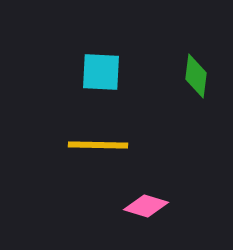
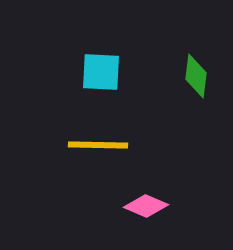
pink diamond: rotated 6 degrees clockwise
